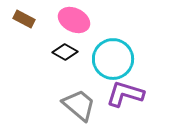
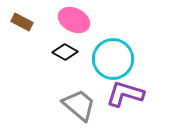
brown rectangle: moved 2 px left, 3 px down
